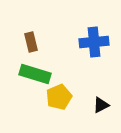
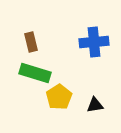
green rectangle: moved 1 px up
yellow pentagon: rotated 10 degrees counterclockwise
black triangle: moved 6 px left; rotated 18 degrees clockwise
